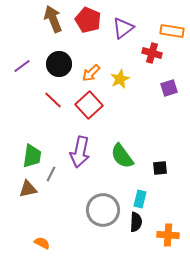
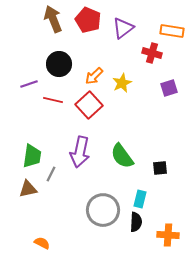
purple line: moved 7 px right, 18 px down; rotated 18 degrees clockwise
orange arrow: moved 3 px right, 3 px down
yellow star: moved 2 px right, 4 px down
red line: rotated 30 degrees counterclockwise
